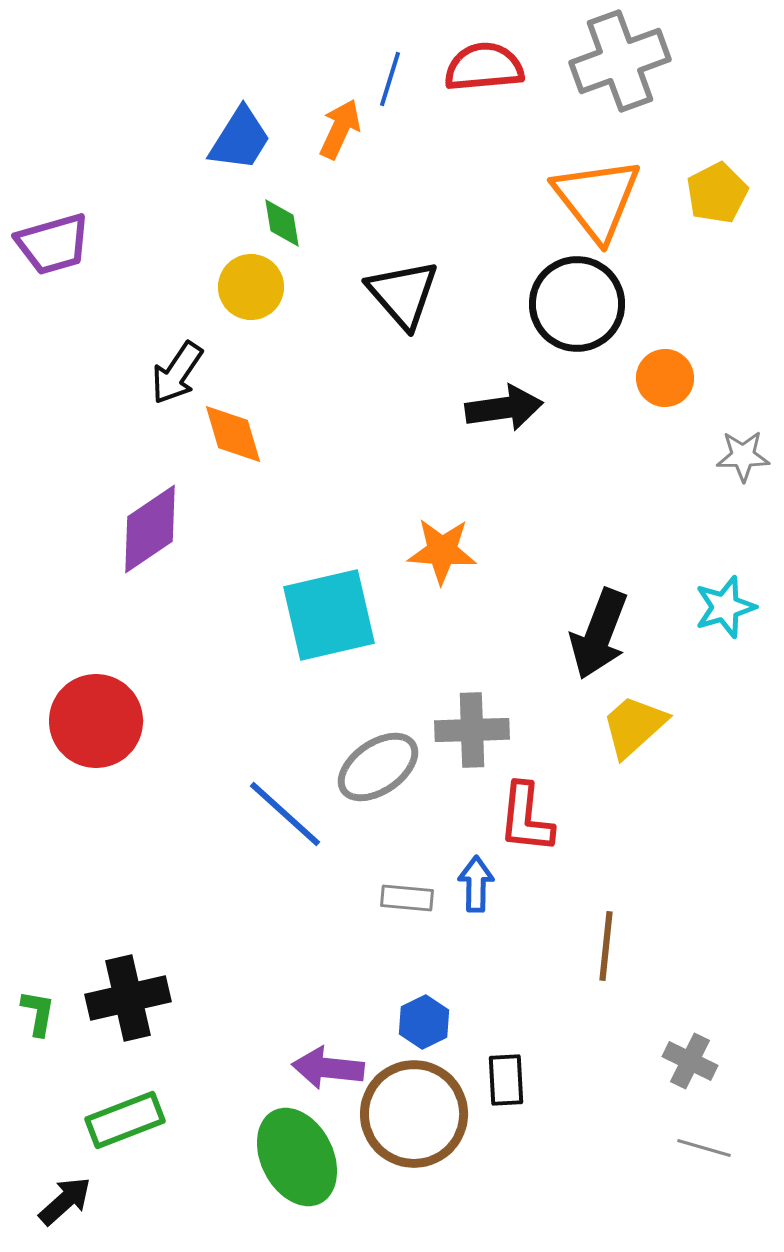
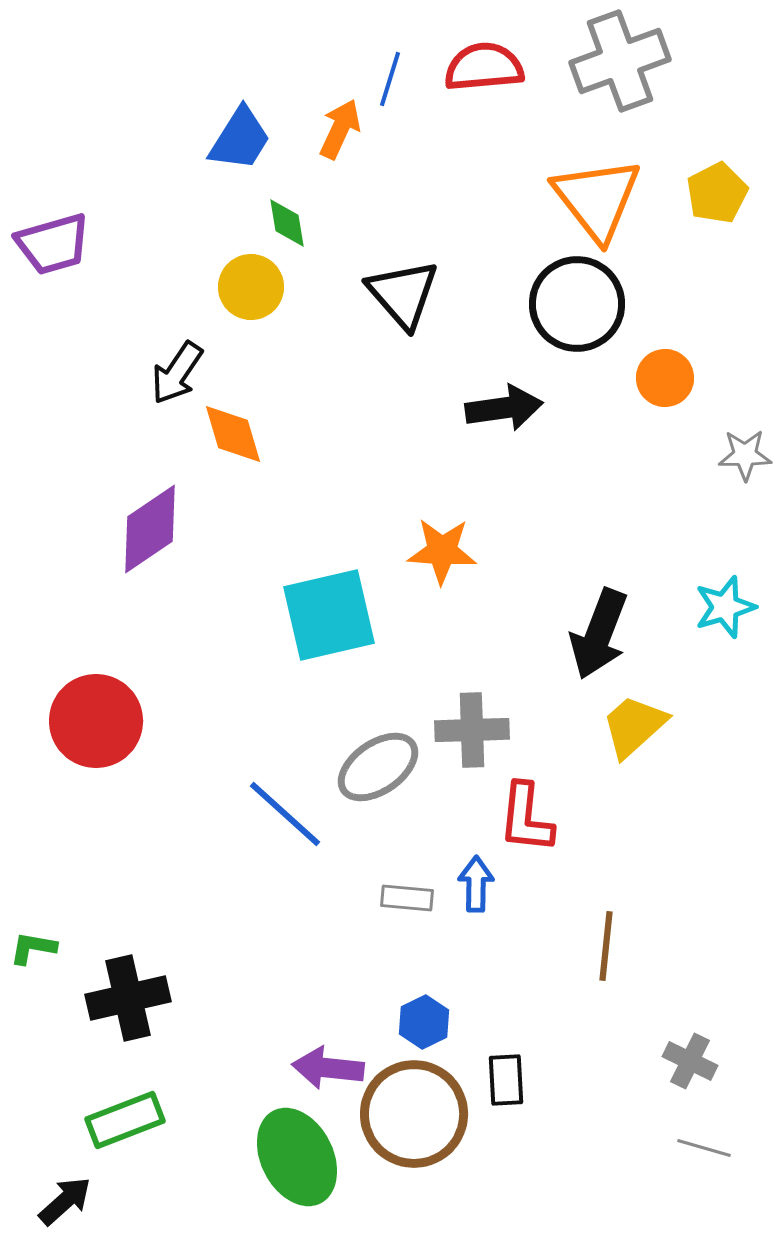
green diamond at (282, 223): moved 5 px right
gray star at (743, 456): moved 2 px right, 1 px up
green L-shape at (38, 1013): moved 5 px left, 65 px up; rotated 90 degrees counterclockwise
